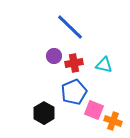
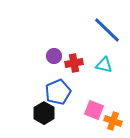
blue line: moved 37 px right, 3 px down
blue pentagon: moved 16 px left
